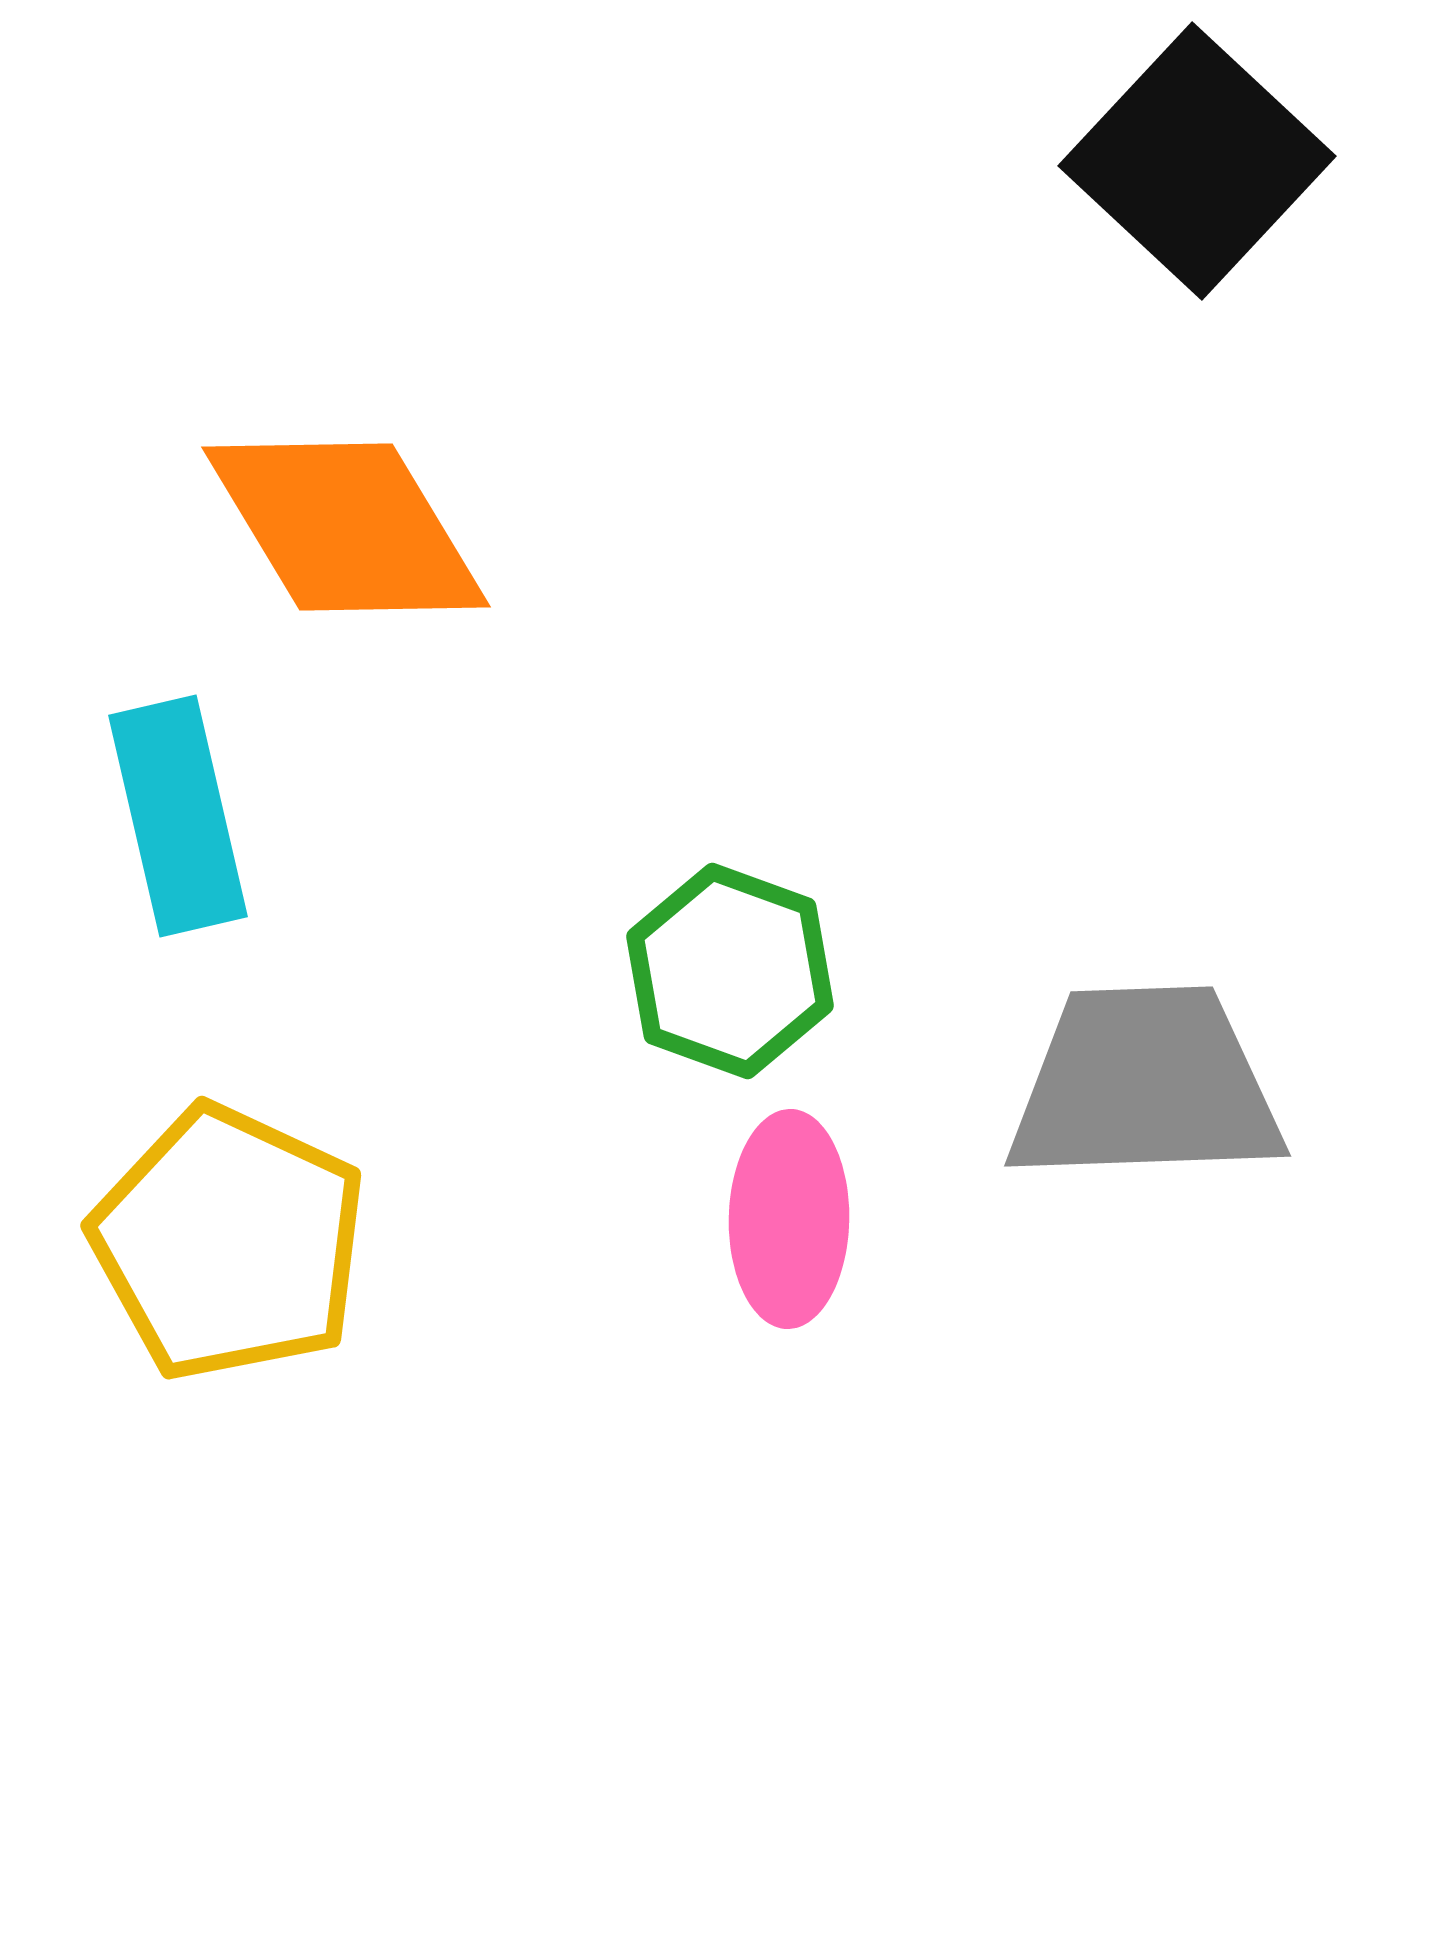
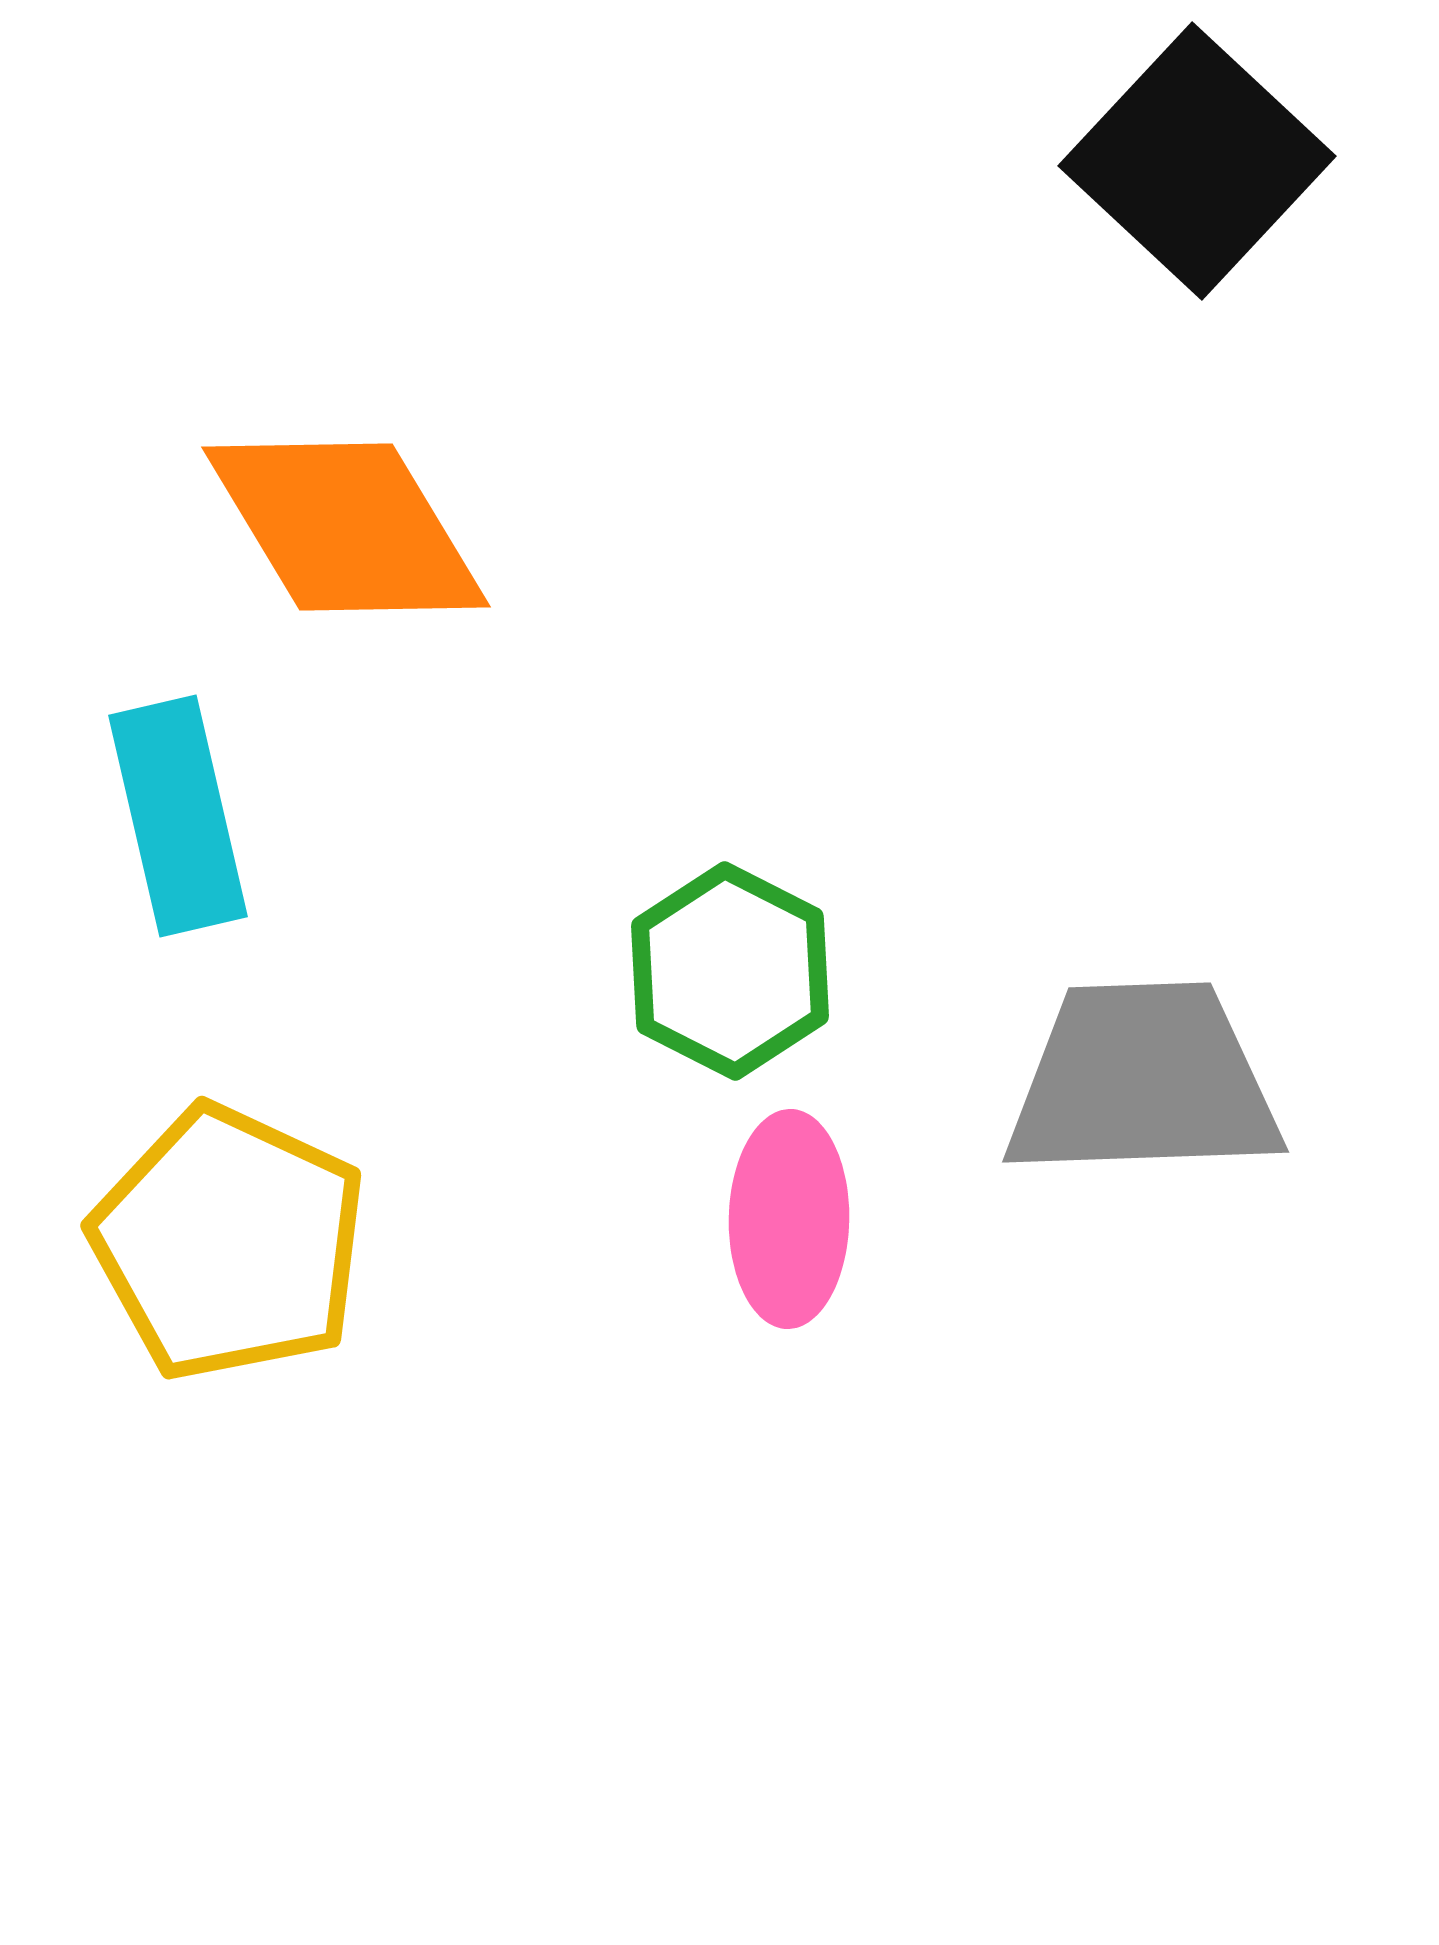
green hexagon: rotated 7 degrees clockwise
gray trapezoid: moved 2 px left, 4 px up
